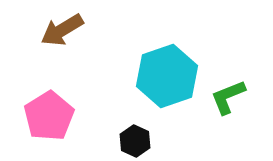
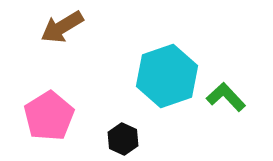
brown arrow: moved 3 px up
green L-shape: moved 2 px left; rotated 69 degrees clockwise
black hexagon: moved 12 px left, 2 px up
